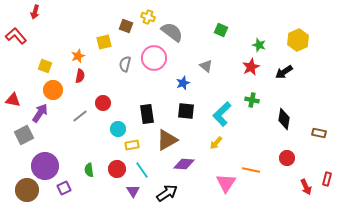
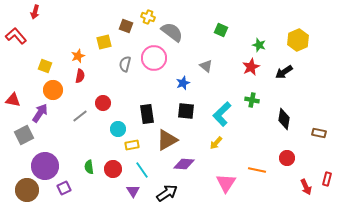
red circle at (117, 169): moved 4 px left
green semicircle at (89, 170): moved 3 px up
orange line at (251, 170): moved 6 px right
